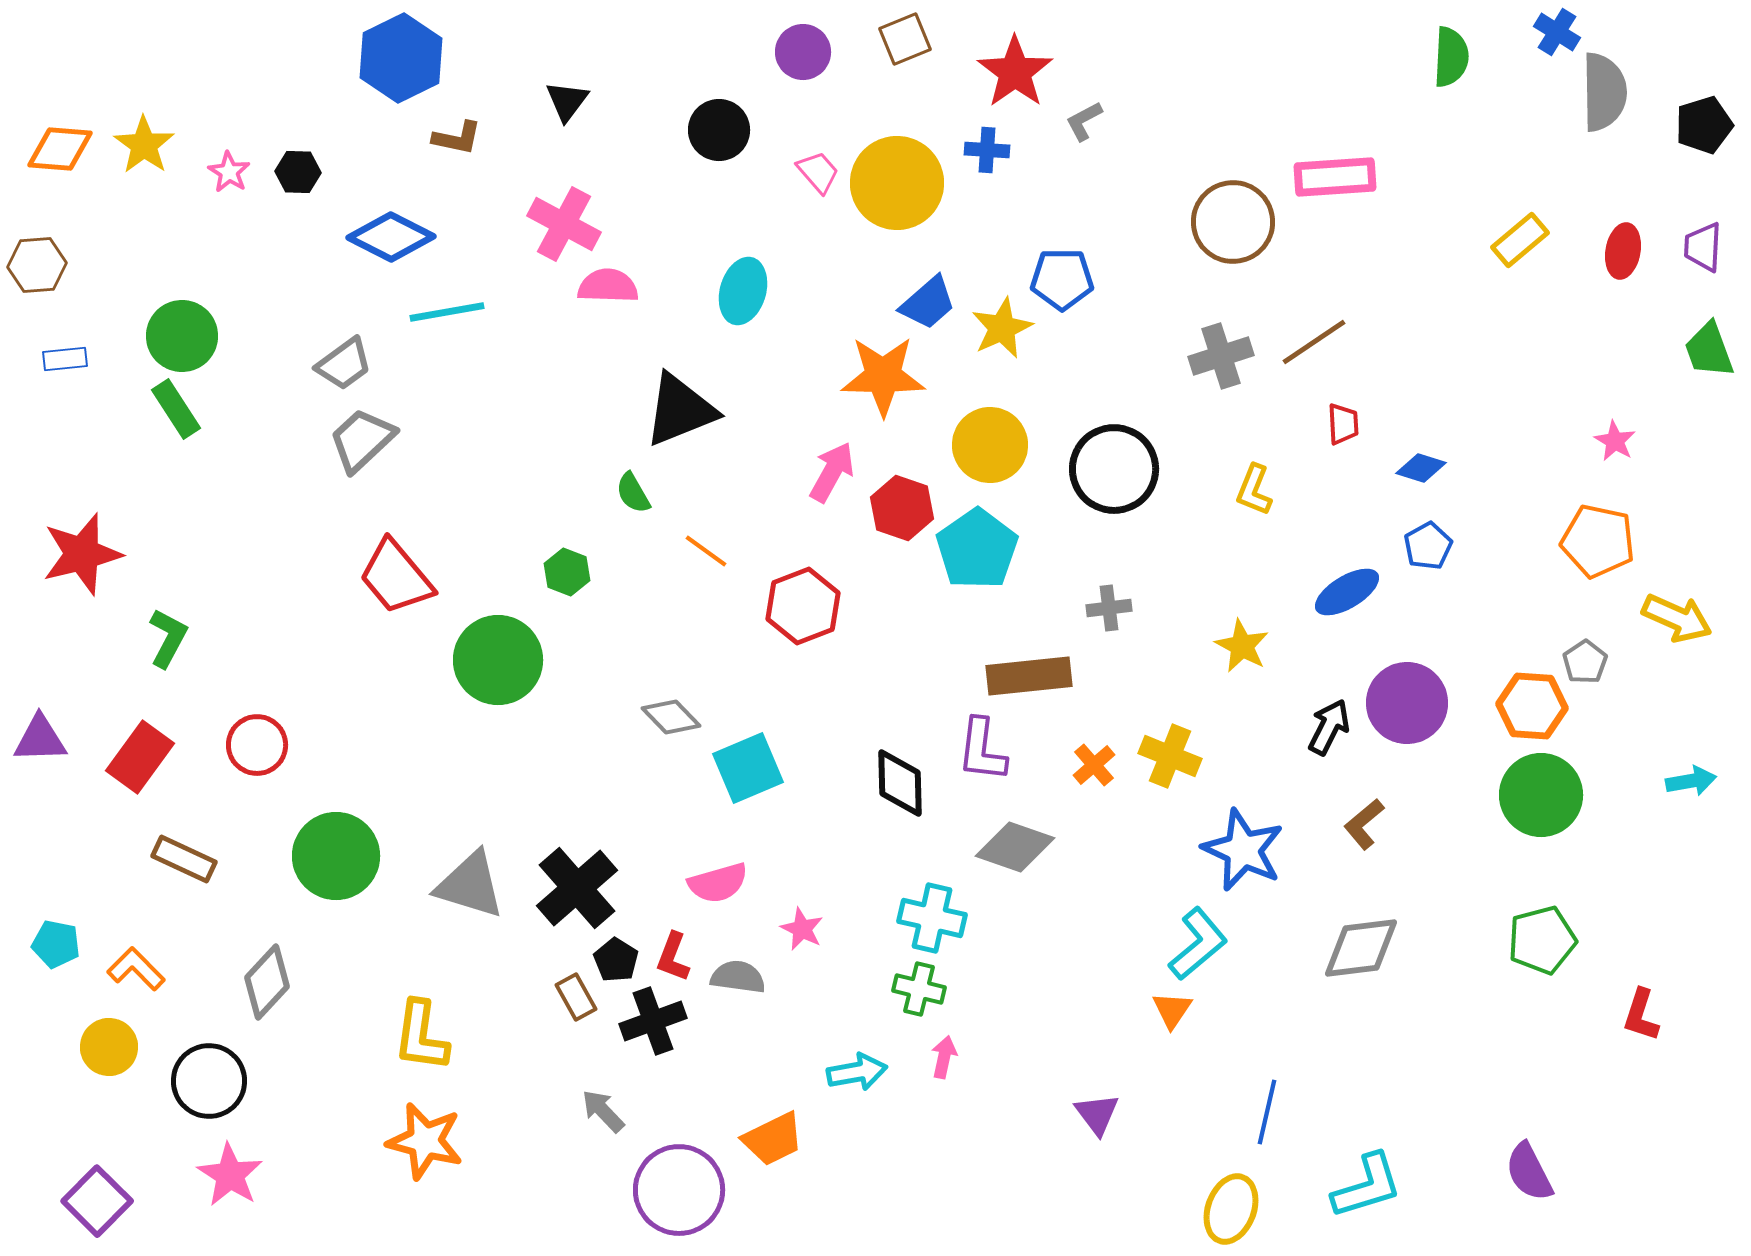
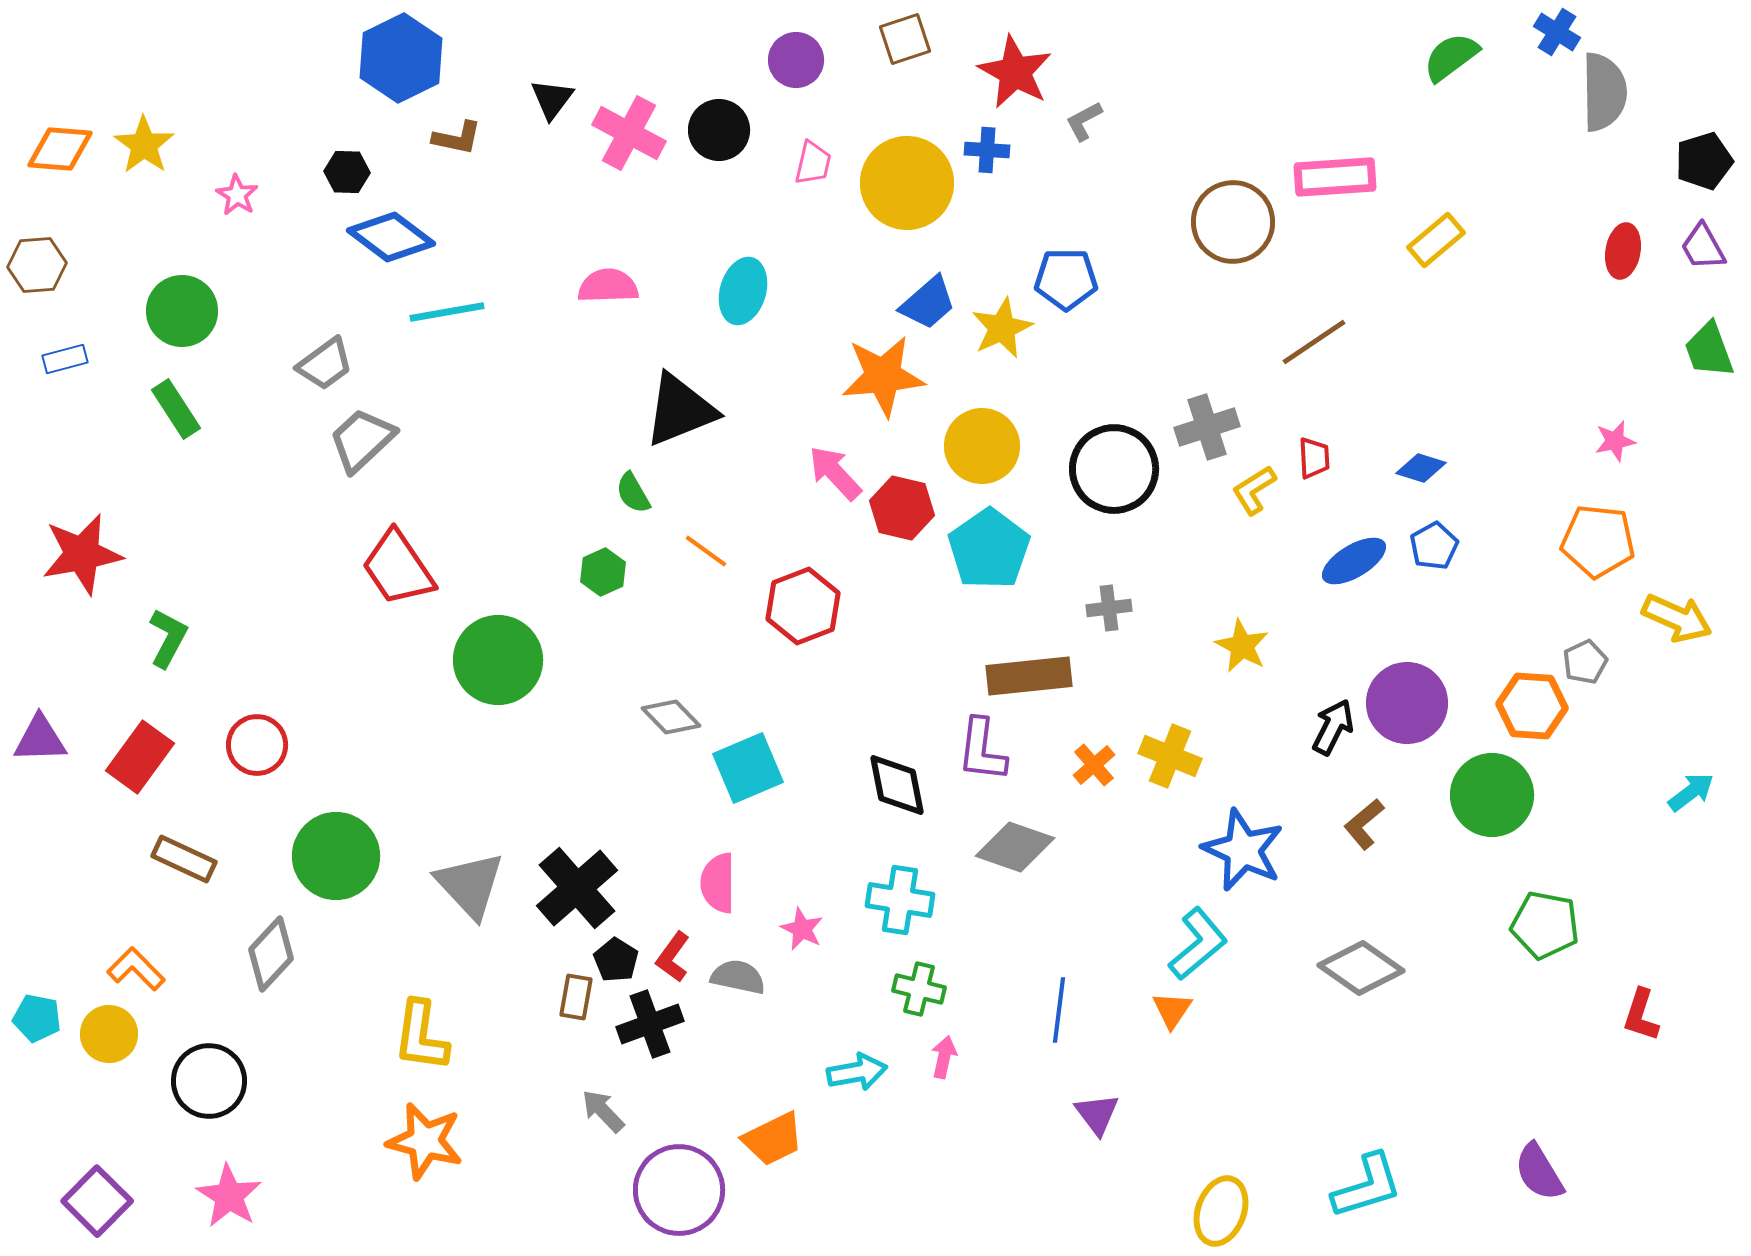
brown square at (905, 39): rotated 4 degrees clockwise
purple circle at (803, 52): moved 7 px left, 8 px down
green semicircle at (1451, 57): rotated 130 degrees counterclockwise
red star at (1015, 72): rotated 8 degrees counterclockwise
black triangle at (567, 101): moved 15 px left, 2 px up
black pentagon at (1704, 125): moved 36 px down
pink star at (229, 172): moved 8 px right, 23 px down
black hexagon at (298, 172): moved 49 px right
pink trapezoid at (818, 172): moved 5 px left, 9 px up; rotated 54 degrees clockwise
yellow circle at (897, 183): moved 10 px right
pink cross at (564, 224): moved 65 px right, 91 px up
blue diamond at (391, 237): rotated 10 degrees clockwise
yellow rectangle at (1520, 240): moved 84 px left
purple trapezoid at (1703, 247): rotated 32 degrees counterclockwise
blue pentagon at (1062, 279): moved 4 px right
pink semicircle at (608, 286): rotated 4 degrees counterclockwise
green circle at (182, 336): moved 25 px up
gray cross at (1221, 356): moved 14 px left, 71 px down
blue rectangle at (65, 359): rotated 9 degrees counterclockwise
gray trapezoid at (344, 364): moved 19 px left
orange star at (883, 376): rotated 6 degrees counterclockwise
red trapezoid at (1343, 424): moved 29 px left, 34 px down
pink star at (1615, 441): rotated 30 degrees clockwise
yellow circle at (990, 445): moved 8 px left, 1 px down
pink arrow at (832, 472): moved 3 px right, 1 px down; rotated 72 degrees counterclockwise
yellow L-shape at (1254, 490): rotated 36 degrees clockwise
red hexagon at (902, 508): rotated 6 degrees counterclockwise
orange pentagon at (1598, 541): rotated 6 degrees counterclockwise
blue pentagon at (1428, 546): moved 6 px right
cyan pentagon at (977, 549): moved 12 px right
red star at (82, 554): rotated 4 degrees clockwise
green hexagon at (567, 572): moved 36 px right; rotated 15 degrees clockwise
red trapezoid at (396, 577): moved 2 px right, 9 px up; rotated 6 degrees clockwise
blue ellipse at (1347, 592): moved 7 px right, 31 px up
gray pentagon at (1585, 662): rotated 9 degrees clockwise
black arrow at (1329, 727): moved 4 px right
cyan arrow at (1691, 781): moved 11 px down; rotated 27 degrees counterclockwise
black diamond at (900, 783): moved 3 px left, 2 px down; rotated 10 degrees counterclockwise
green circle at (1541, 795): moved 49 px left
pink semicircle at (718, 883): rotated 106 degrees clockwise
gray triangle at (470, 885): rotated 30 degrees clockwise
cyan cross at (932, 918): moved 32 px left, 18 px up; rotated 4 degrees counterclockwise
green pentagon at (1542, 940): moved 3 px right, 15 px up; rotated 26 degrees clockwise
cyan pentagon at (56, 944): moved 19 px left, 74 px down
gray diamond at (1361, 948): moved 20 px down; rotated 42 degrees clockwise
red L-shape at (673, 957): rotated 15 degrees clockwise
gray semicircle at (738, 977): rotated 4 degrees clockwise
gray diamond at (267, 982): moved 4 px right, 28 px up
brown rectangle at (576, 997): rotated 39 degrees clockwise
black cross at (653, 1021): moved 3 px left, 3 px down
yellow circle at (109, 1047): moved 13 px up
blue line at (1267, 1112): moved 208 px left, 102 px up; rotated 6 degrees counterclockwise
purple semicircle at (1529, 1172): moved 10 px right; rotated 4 degrees counterclockwise
pink star at (230, 1175): moved 1 px left, 21 px down
yellow ellipse at (1231, 1209): moved 10 px left, 2 px down
